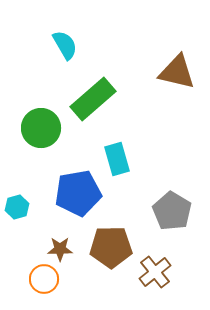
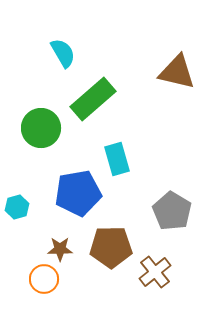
cyan semicircle: moved 2 px left, 8 px down
